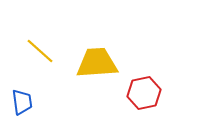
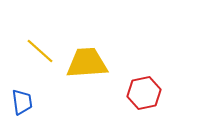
yellow trapezoid: moved 10 px left
